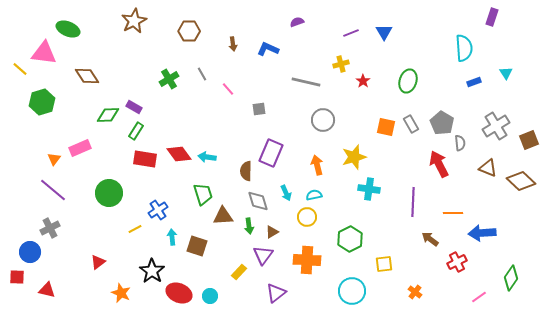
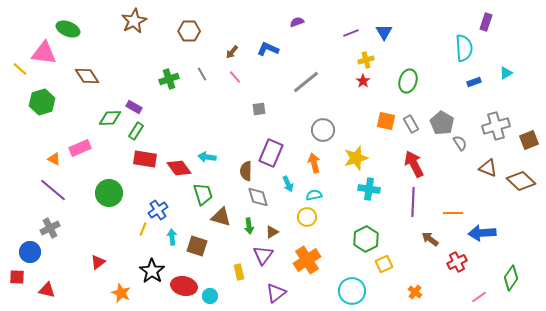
purple rectangle at (492, 17): moved 6 px left, 5 px down
brown arrow at (233, 44): moved 1 px left, 8 px down; rotated 48 degrees clockwise
yellow cross at (341, 64): moved 25 px right, 4 px up
cyan triangle at (506, 73): rotated 32 degrees clockwise
green cross at (169, 79): rotated 12 degrees clockwise
gray line at (306, 82): rotated 52 degrees counterclockwise
pink line at (228, 89): moved 7 px right, 12 px up
green diamond at (108, 115): moved 2 px right, 3 px down
gray circle at (323, 120): moved 10 px down
gray cross at (496, 126): rotated 16 degrees clockwise
orange square at (386, 127): moved 6 px up
gray semicircle at (460, 143): rotated 28 degrees counterclockwise
red diamond at (179, 154): moved 14 px down
yellow star at (354, 157): moved 2 px right, 1 px down
orange triangle at (54, 159): rotated 40 degrees counterclockwise
red arrow at (439, 164): moved 25 px left
orange arrow at (317, 165): moved 3 px left, 2 px up
cyan arrow at (286, 193): moved 2 px right, 9 px up
gray diamond at (258, 201): moved 4 px up
brown triangle at (223, 216): moved 2 px left, 1 px down; rotated 20 degrees clockwise
yellow line at (135, 229): moved 8 px right; rotated 40 degrees counterclockwise
green hexagon at (350, 239): moved 16 px right
orange cross at (307, 260): rotated 36 degrees counterclockwise
yellow square at (384, 264): rotated 18 degrees counterclockwise
yellow rectangle at (239, 272): rotated 56 degrees counterclockwise
red ellipse at (179, 293): moved 5 px right, 7 px up; rotated 10 degrees counterclockwise
